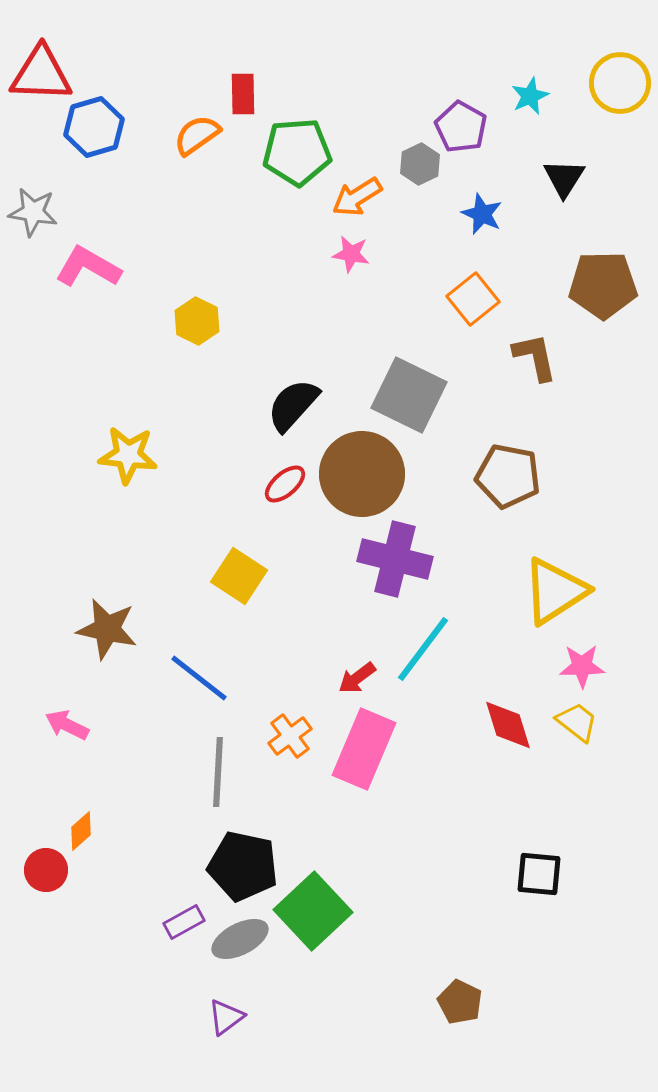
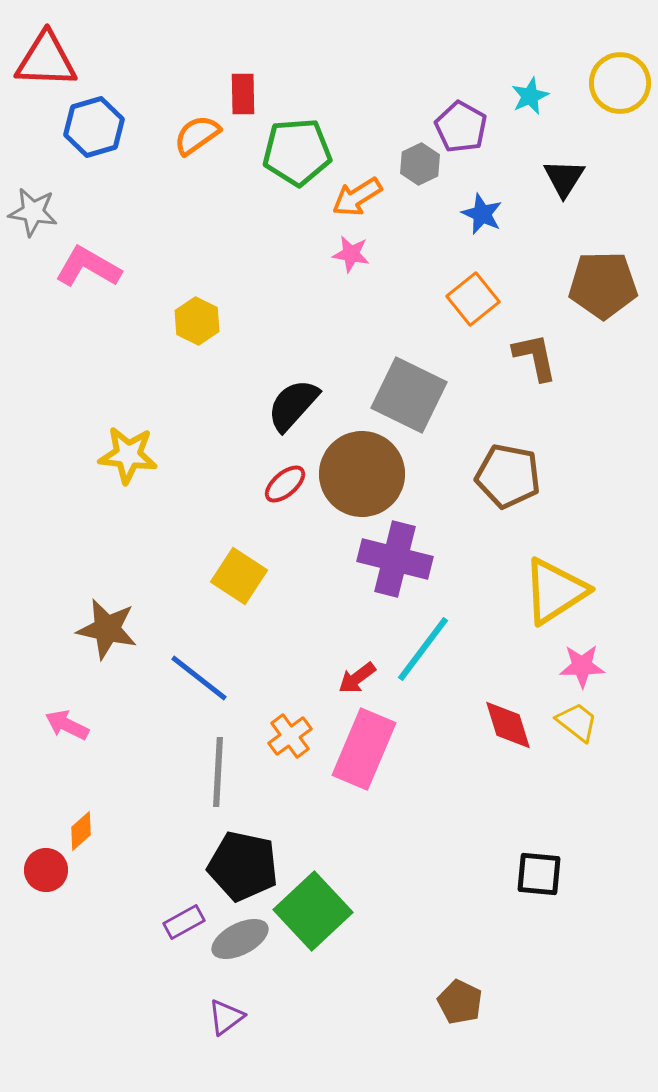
red triangle at (41, 74): moved 5 px right, 14 px up
